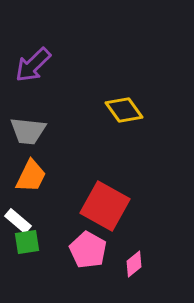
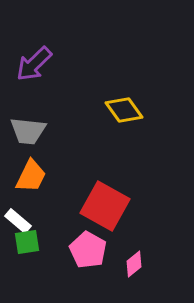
purple arrow: moved 1 px right, 1 px up
